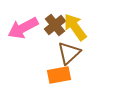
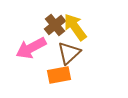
pink arrow: moved 8 px right, 20 px down
